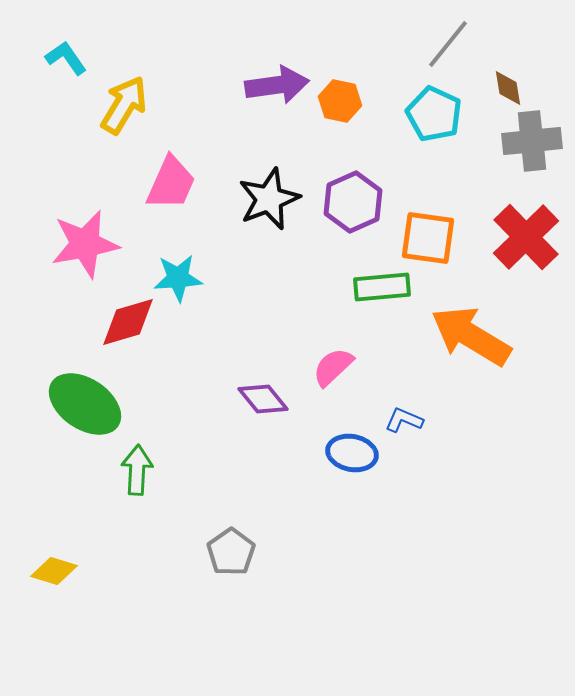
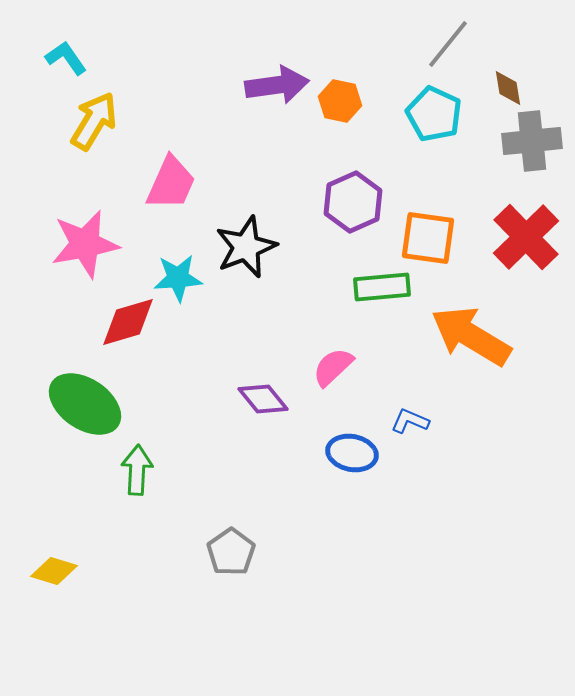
yellow arrow: moved 30 px left, 16 px down
black star: moved 23 px left, 48 px down
blue L-shape: moved 6 px right, 1 px down
